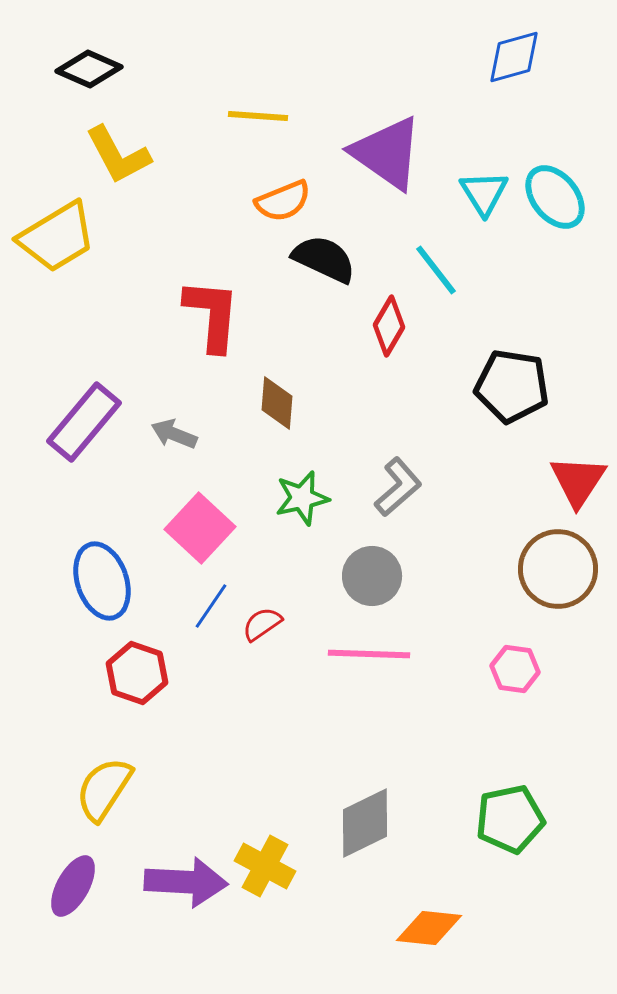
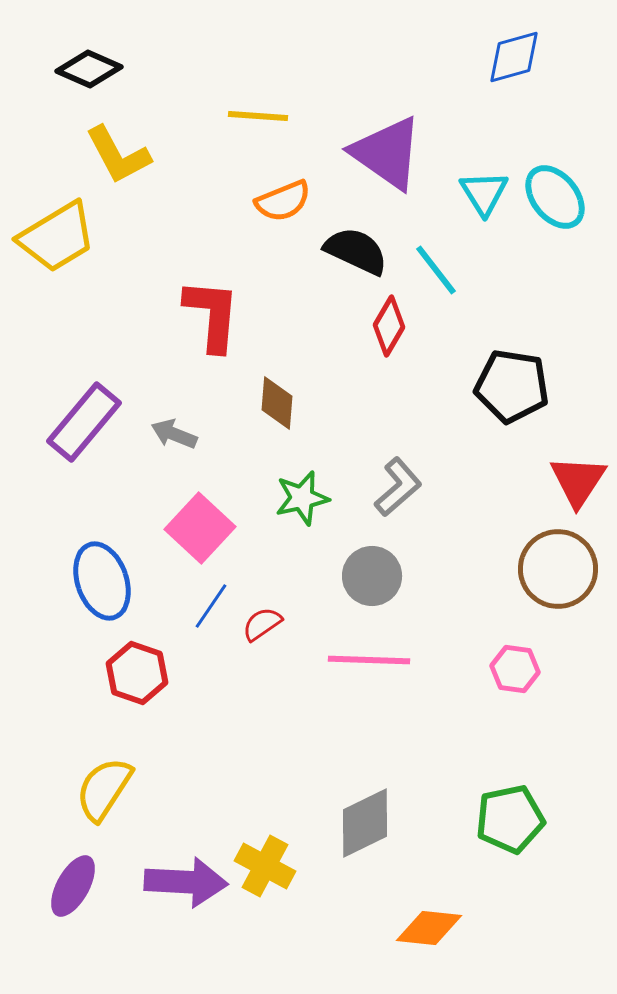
black semicircle: moved 32 px right, 8 px up
pink line: moved 6 px down
